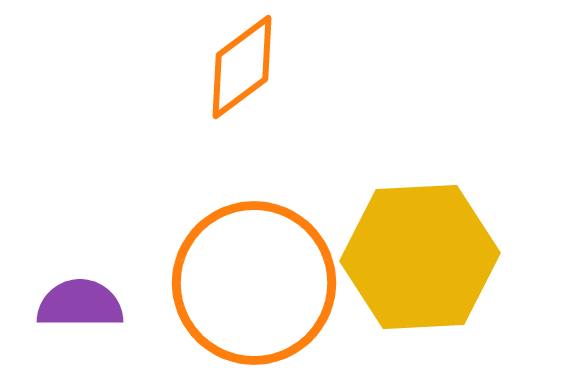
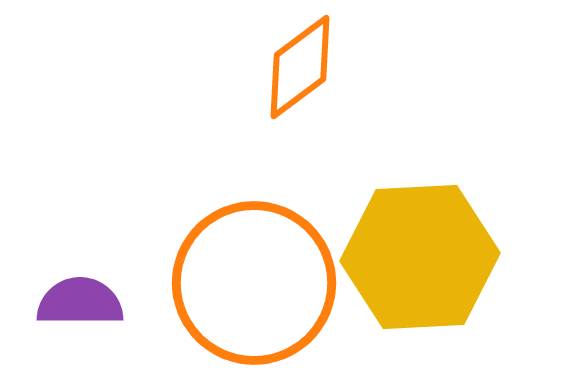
orange diamond: moved 58 px right
purple semicircle: moved 2 px up
